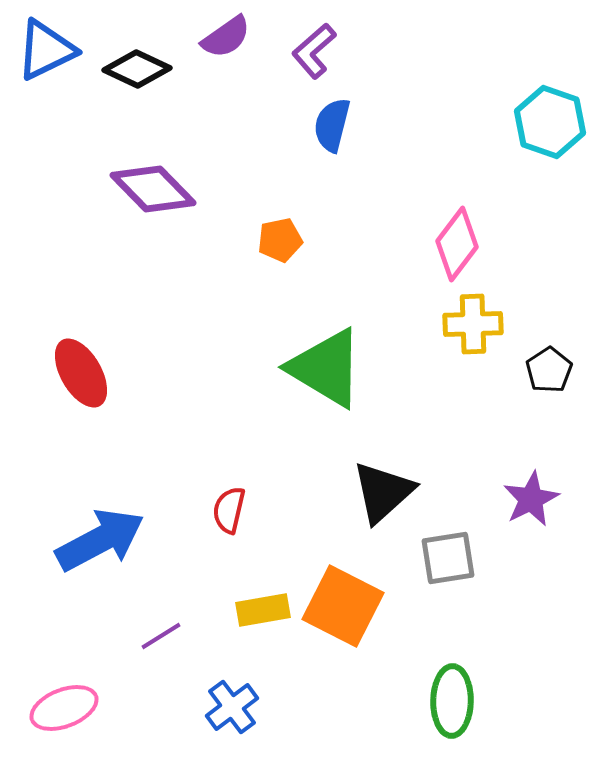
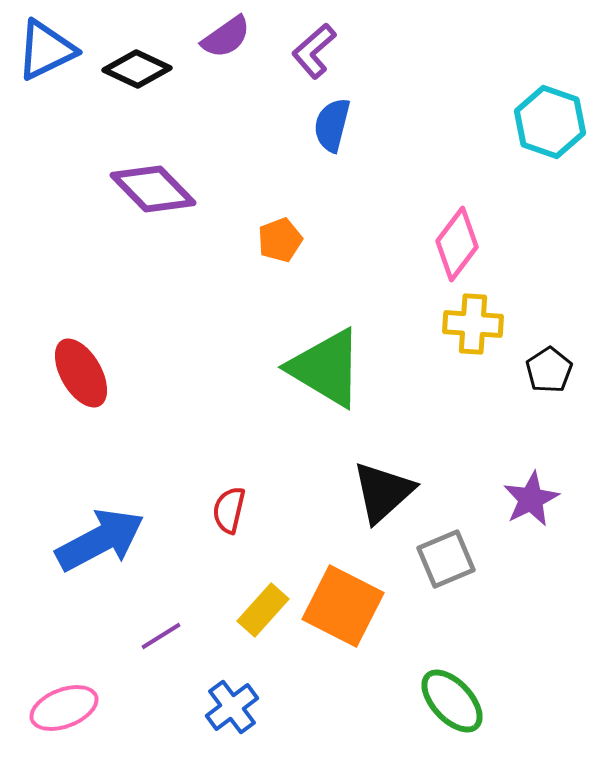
orange pentagon: rotated 9 degrees counterclockwise
yellow cross: rotated 6 degrees clockwise
gray square: moved 2 px left, 1 px down; rotated 14 degrees counterclockwise
yellow rectangle: rotated 38 degrees counterclockwise
green ellipse: rotated 44 degrees counterclockwise
